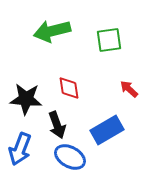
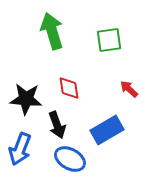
green arrow: rotated 87 degrees clockwise
blue ellipse: moved 2 px down
